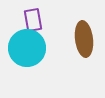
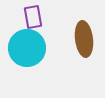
purple rectangle: moved 3 px up
